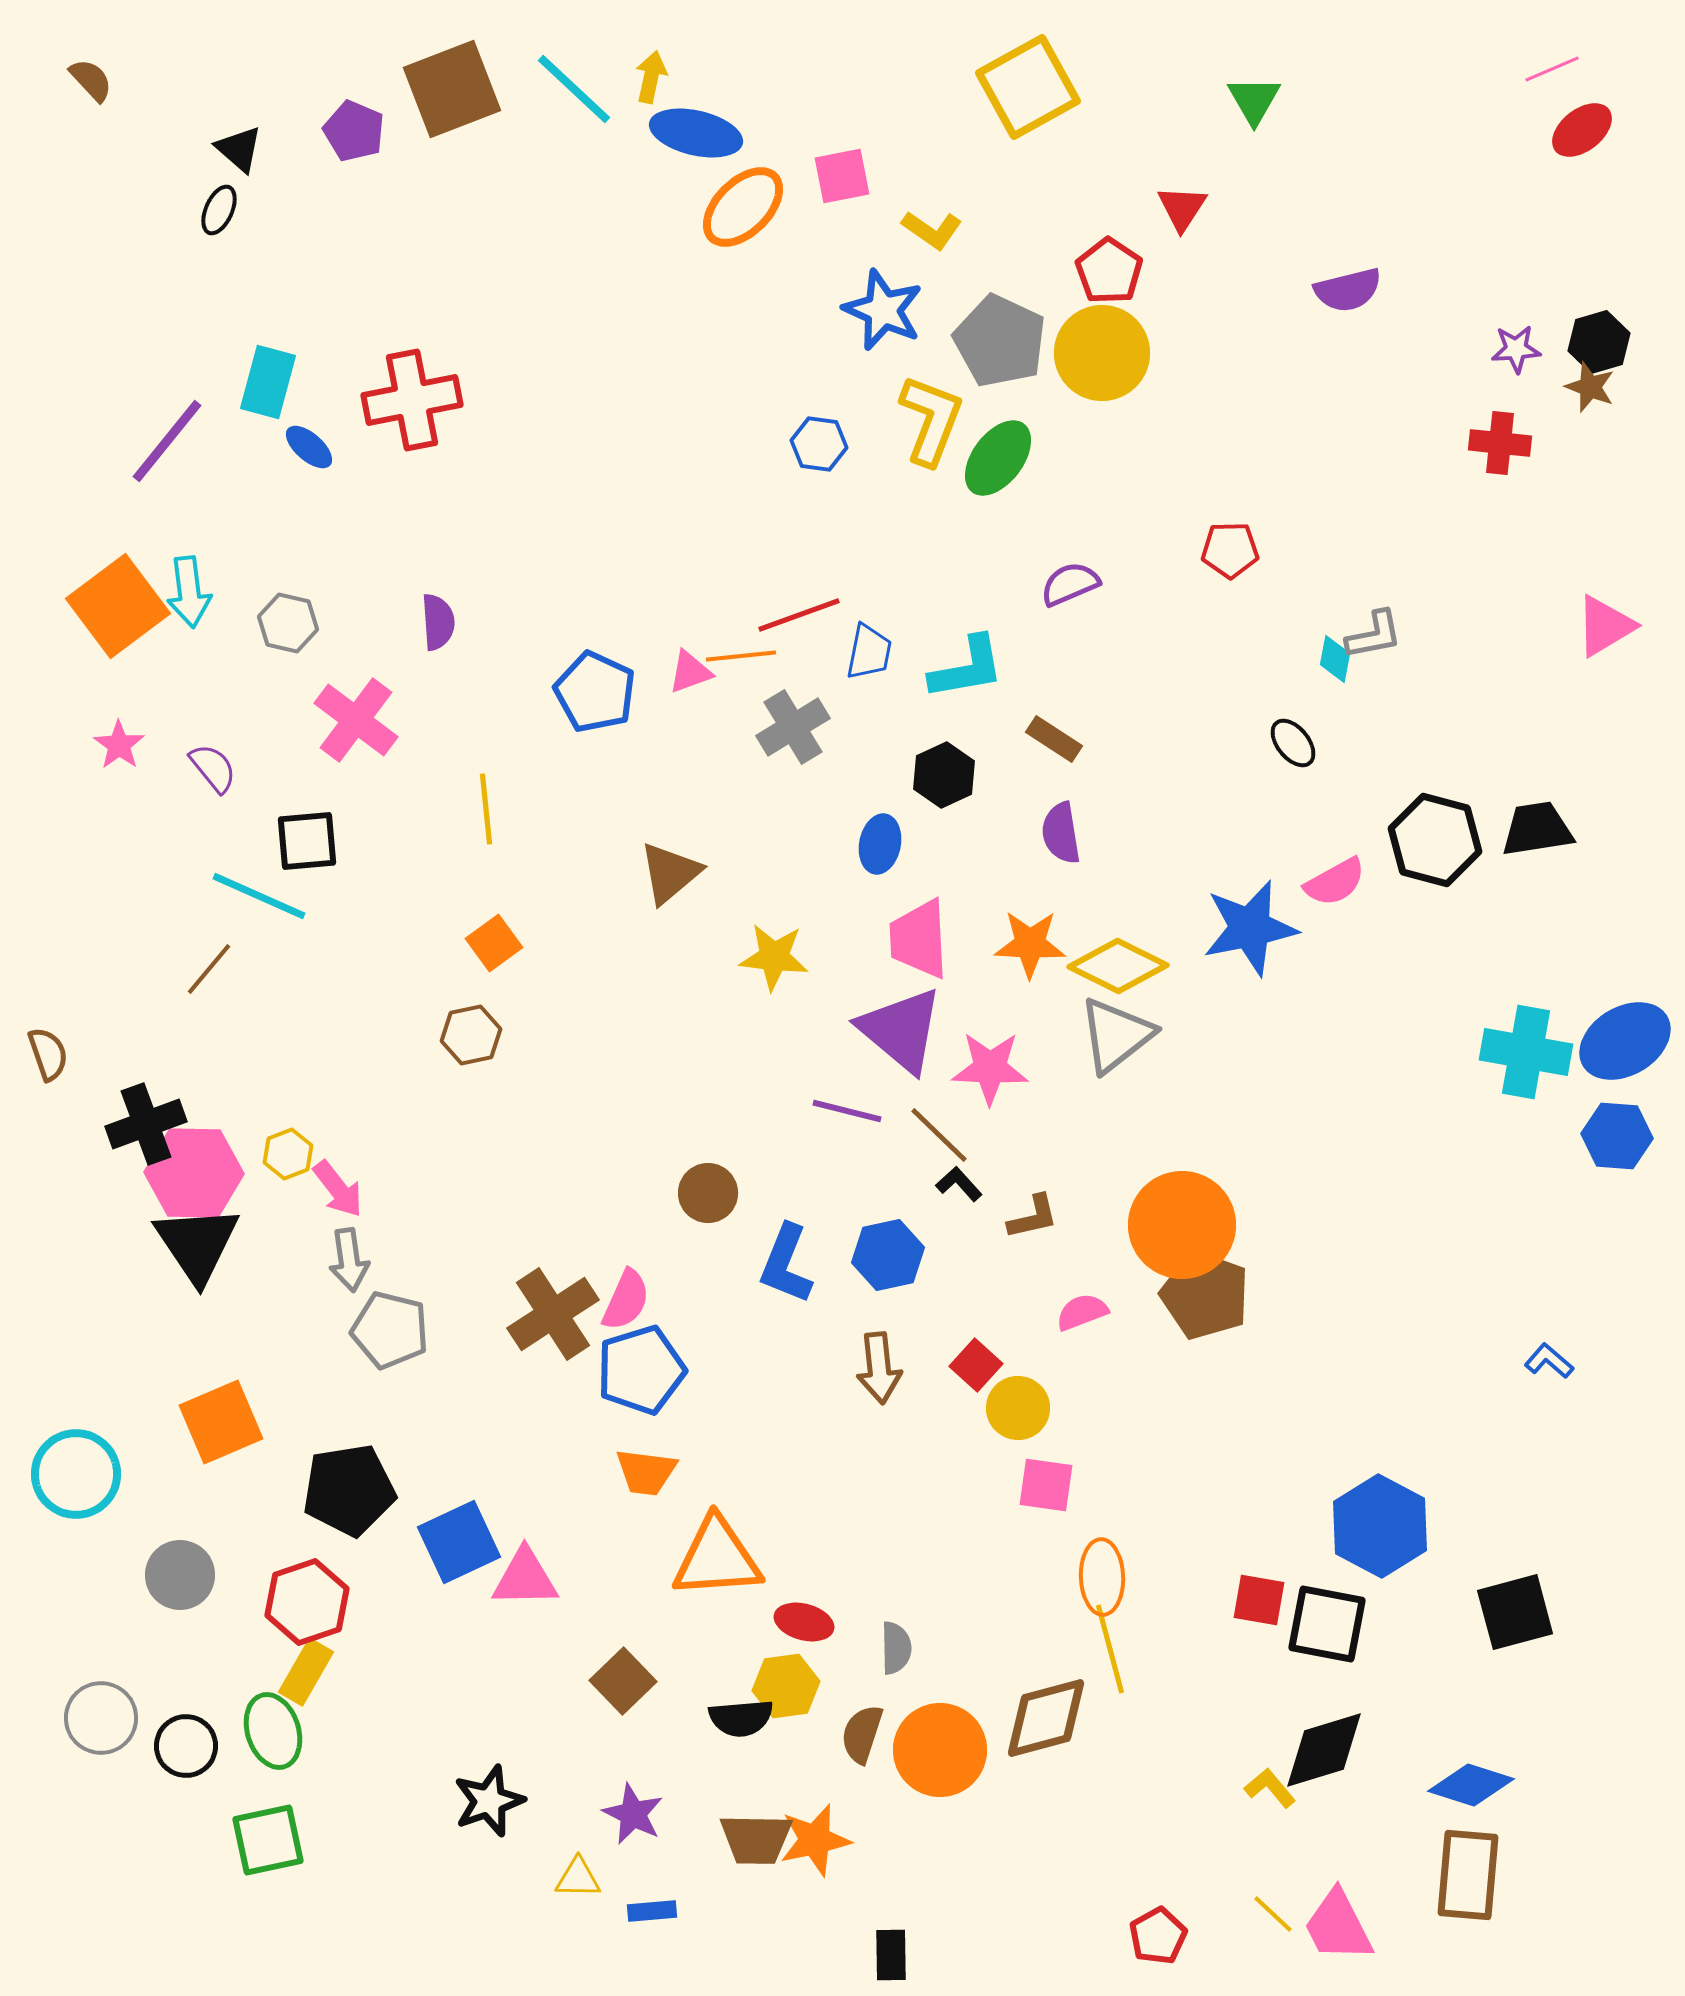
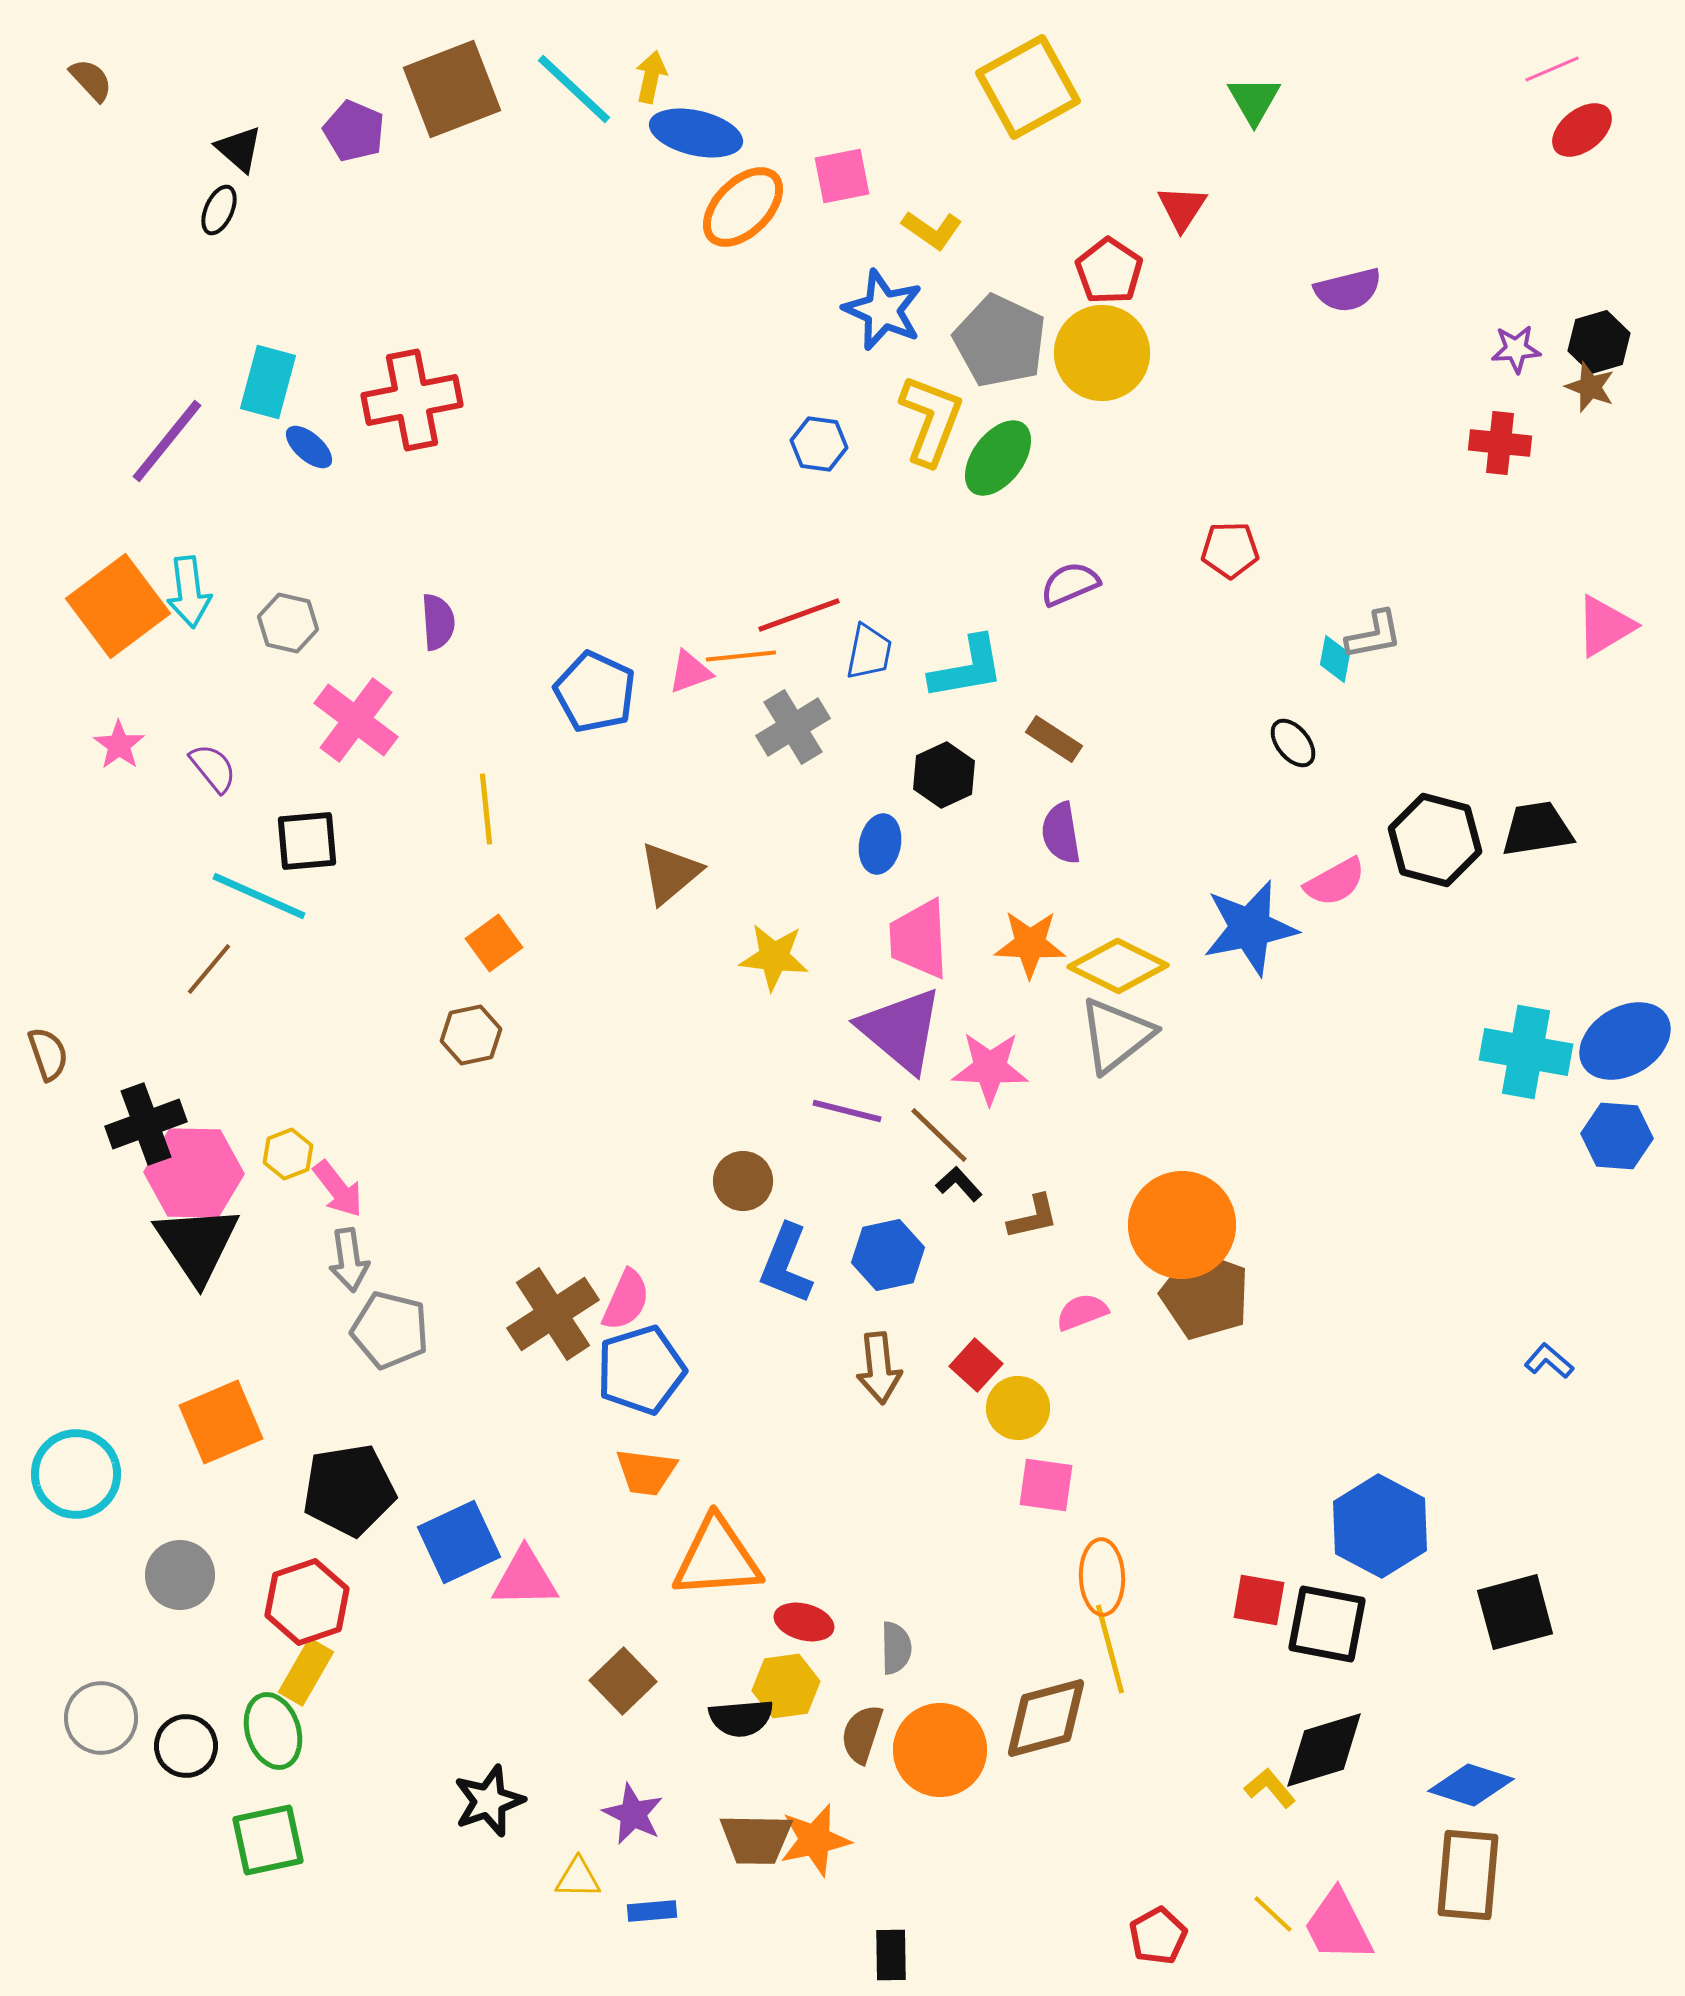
brown circle at (708, 1193): moved 35 px right, 12 px up
